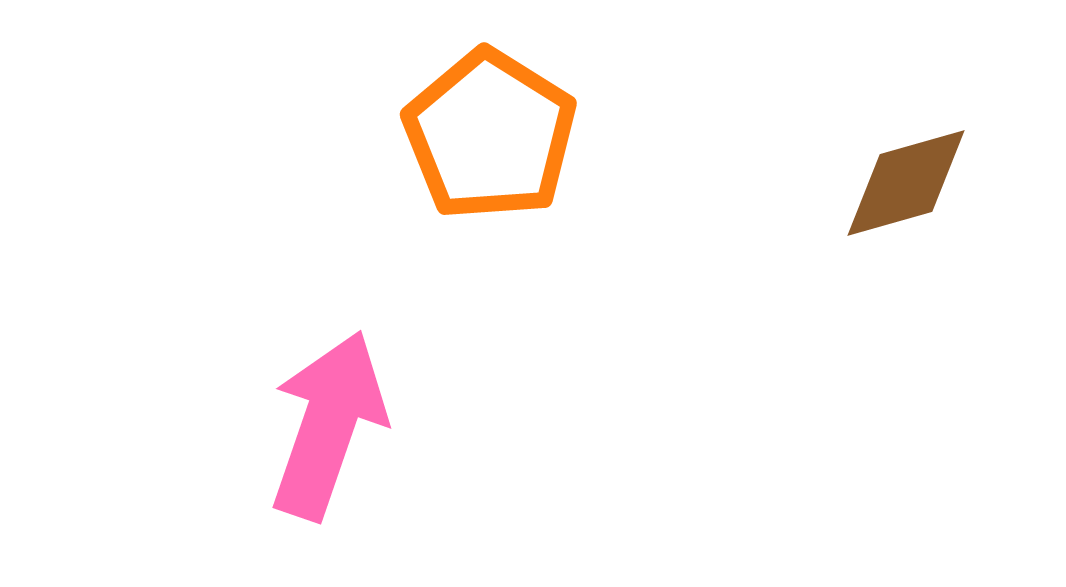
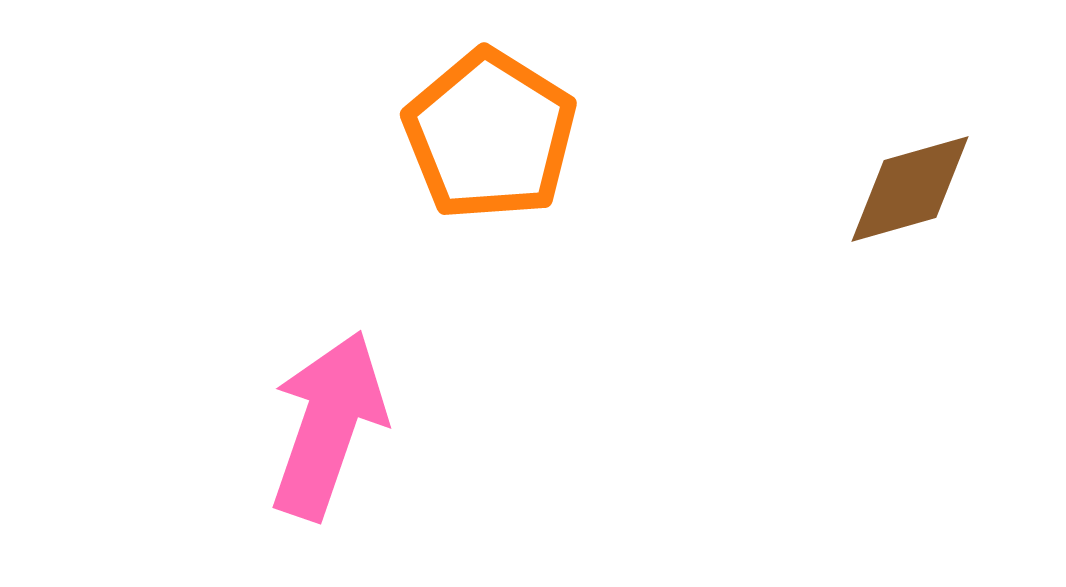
brown diamond: moved 4 px right, 6 px down
